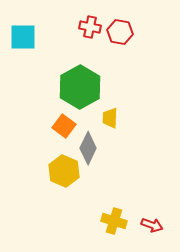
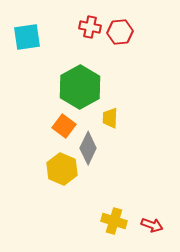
red hexagon: rotated 15 degrees counterclockwise
cyan square: moved 4 px right; rotated 8 degrees counterclockwise
yellow hexagon: moved 2 px left, 2 px up
